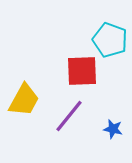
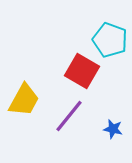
red square: rotated 32 degrees clockwise
